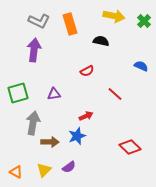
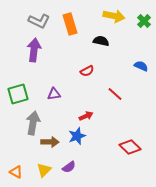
green square: moved 1 px down
